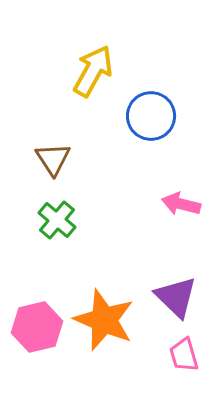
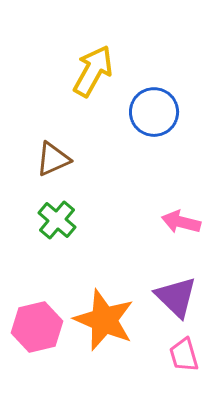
blue circle: moved 3 px right, 4 px up
brown triangle: rotated 39 degrees clockwise
pink arrow: moved 18 px down
